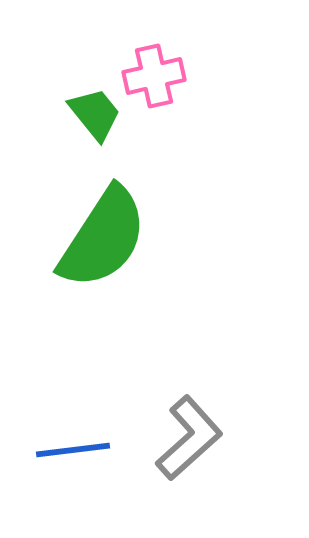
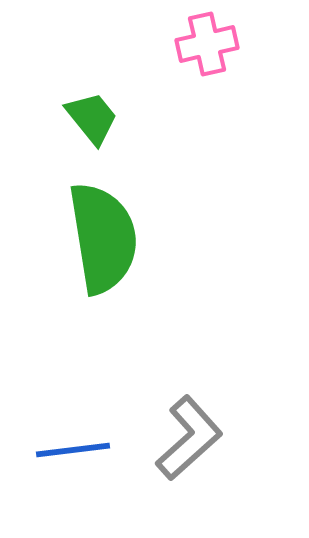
pink cross: moved 53 px right, 32 px up
green trapezoid: moved 3 px left, 4 px down
green semicircle: rotated 42 degrees counterclockwise
